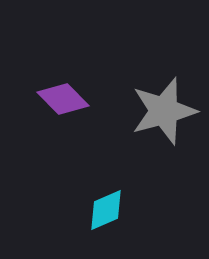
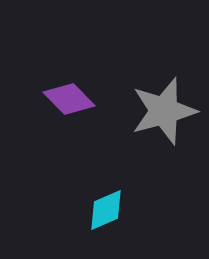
purple diamond: moved 6 px right
